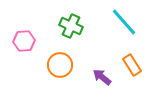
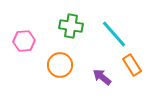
cyan line: moved 10 px left, 12 px down
green cross: rotated 15 degrees counterclockwise
